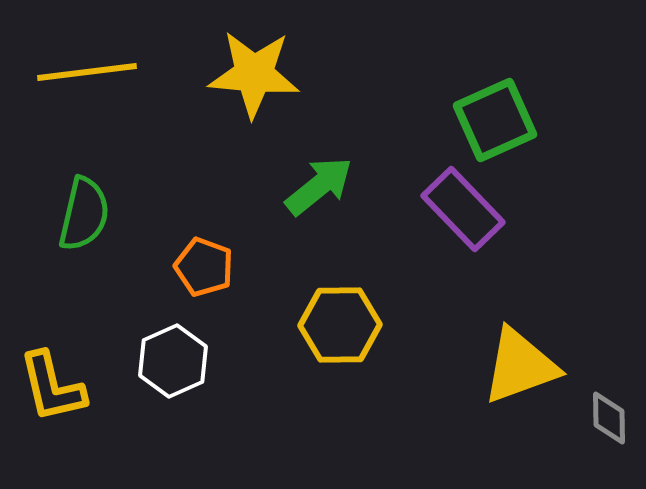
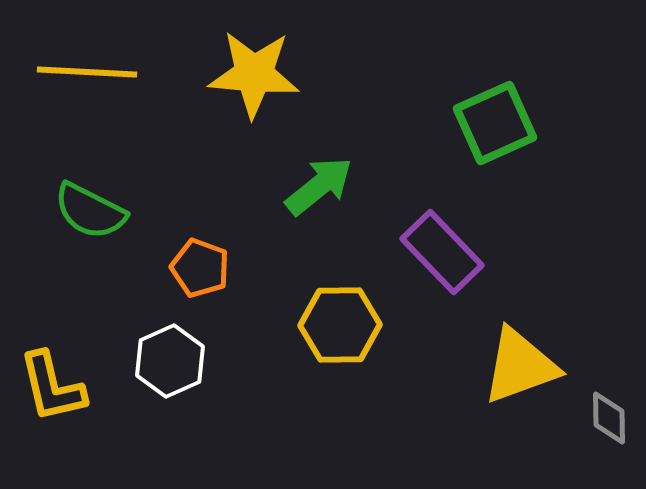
yellow line: rotated 10 degrees clockwise
green square: moved 3 px down
purple rectangle: moved 21 px left, 43 px down
green semicircle: moved 6 px right, 3 px up; rotated 104 degrees clockwise
orange pentagon: moved 4 px left, 1 px down
white hexagon: moved 3 px left
